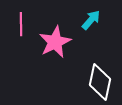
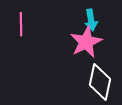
cyan arrow: rotated 130 degrees clockwise
pink star: moved 31 px right
